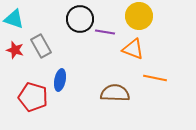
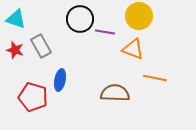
cyan triangle: moved 2 px right
